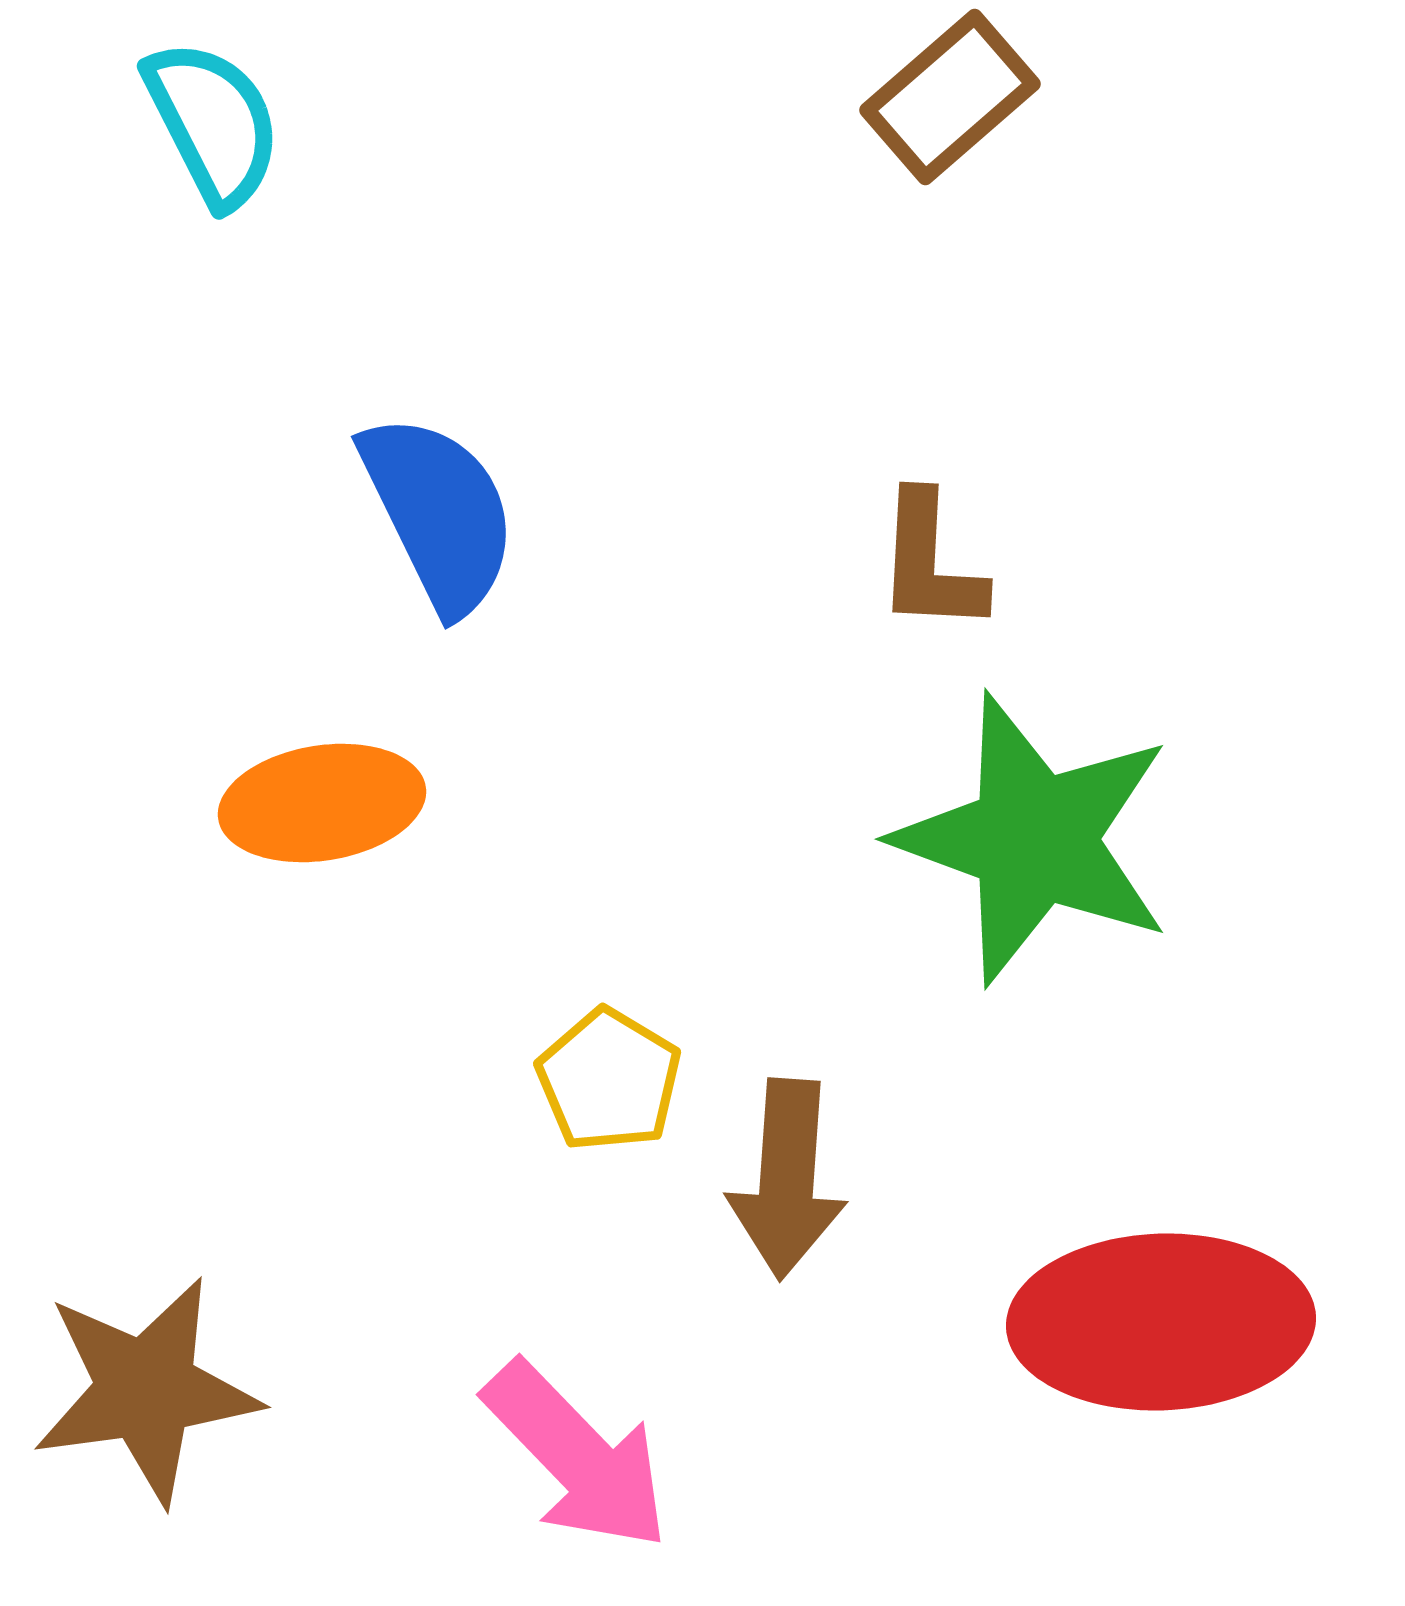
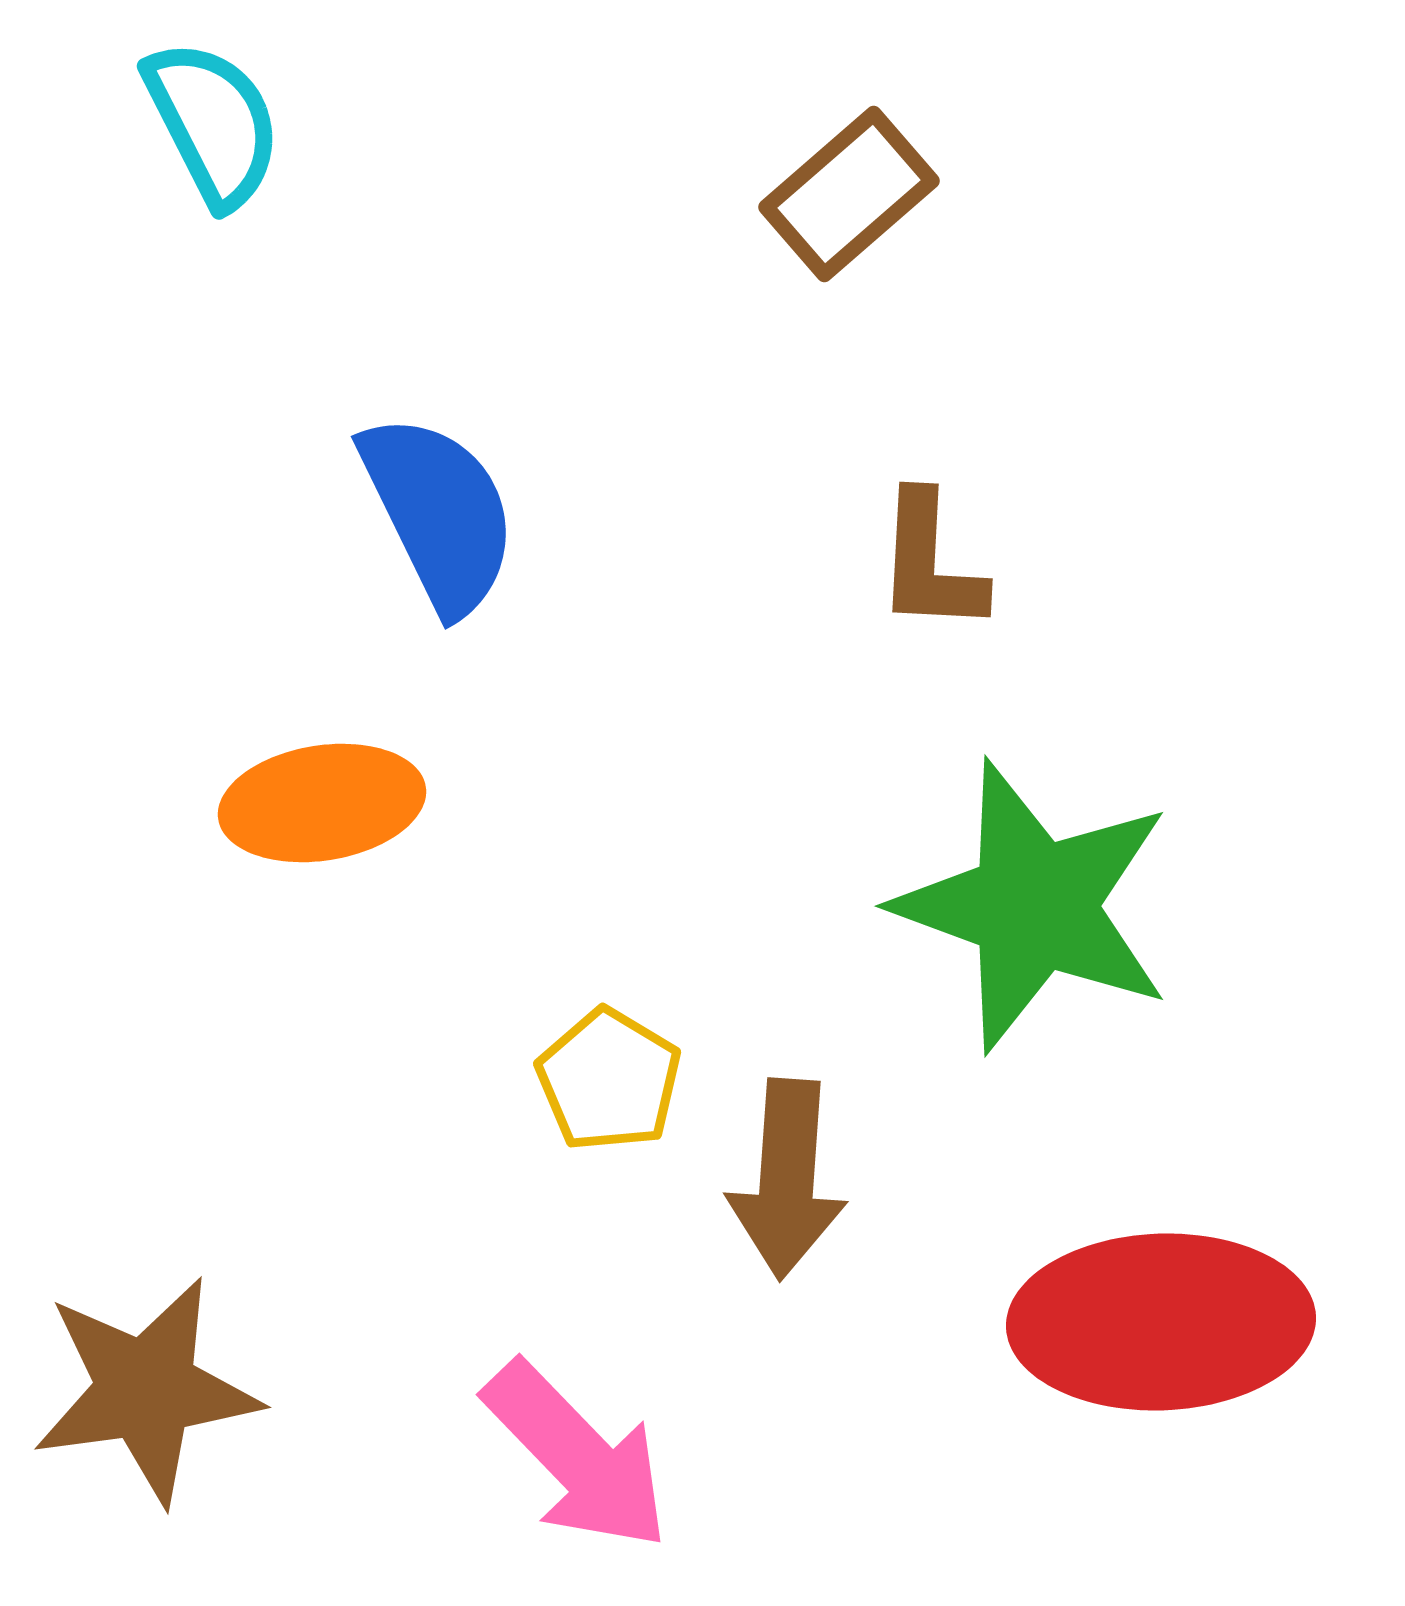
brown rectangle: moved 101 px left, 97 px down
green star: moved 67 px down
